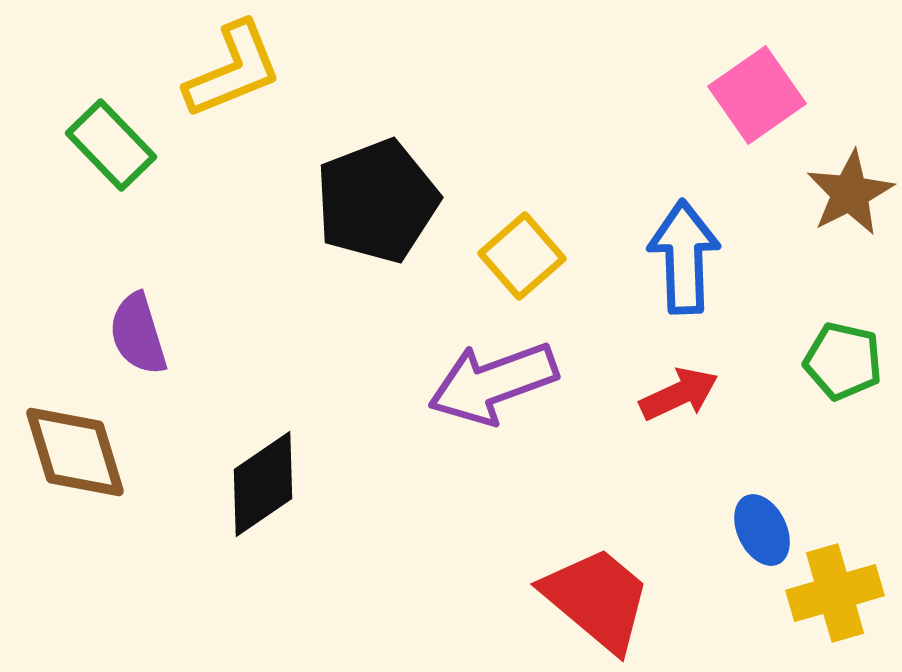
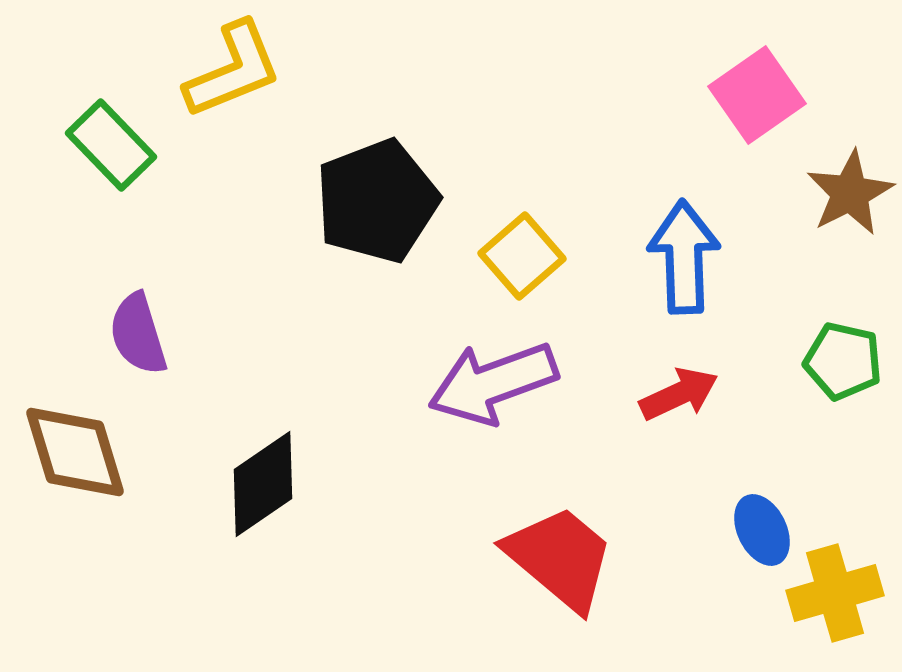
red trapezoid: moved 37 px left, 41 px up
